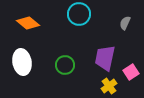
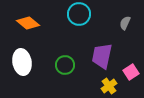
purple trapezoid: moved 3 px left, 2 px up
